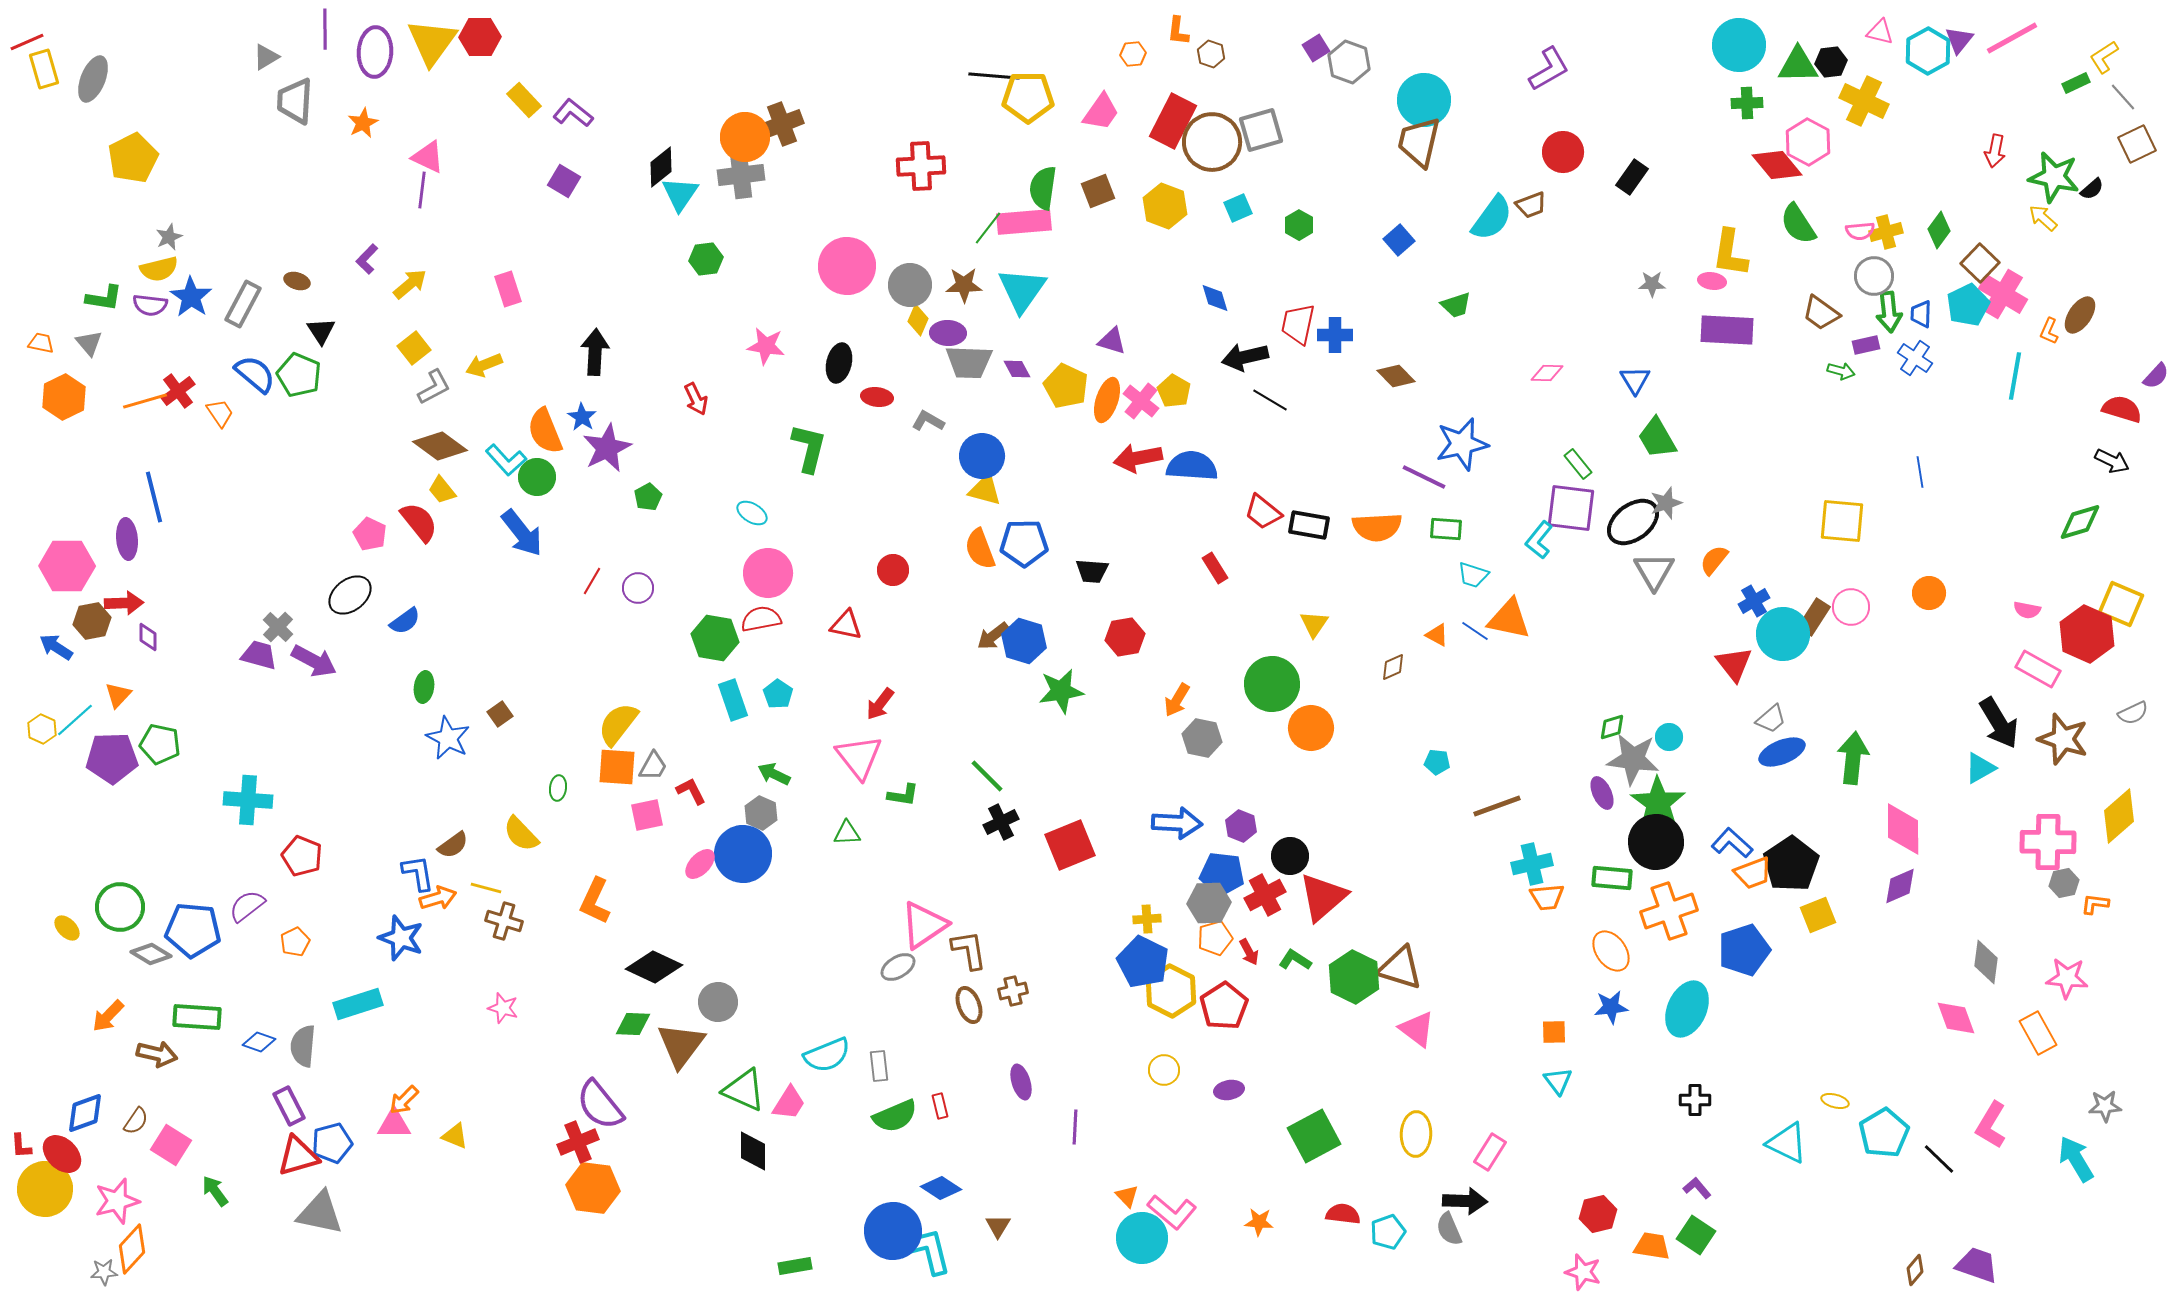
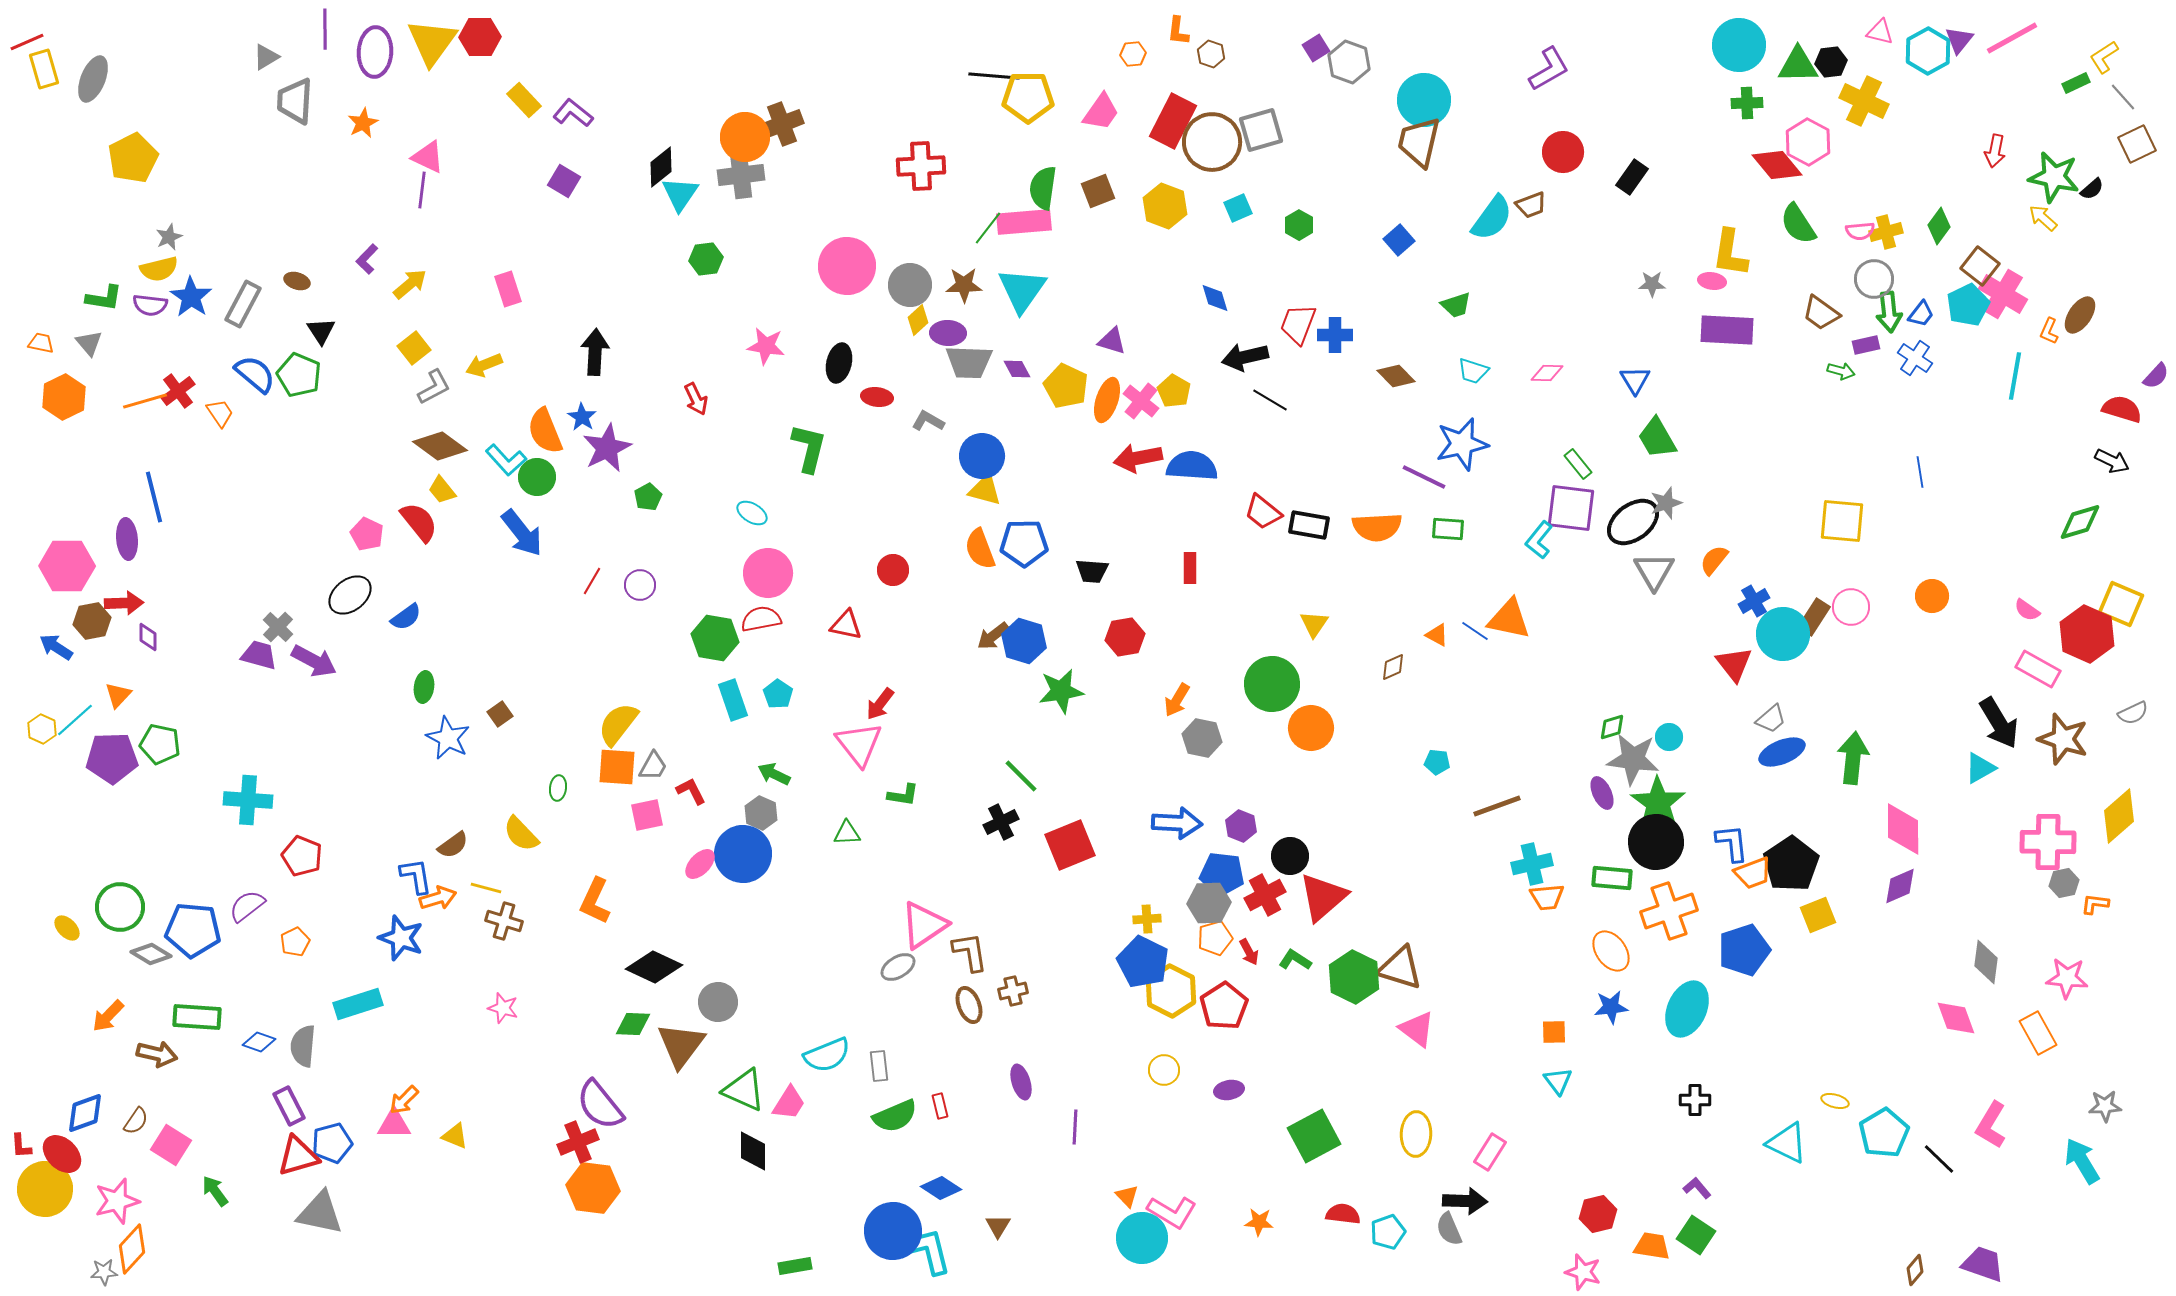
green diamond at (1939, 230): moved 4 px up
brown square at (1980, 263): moved 3 px down; rotated 6 degrees counterclockwise
gray circle at (1874, 276): moved 3 px down
blue trapezoid at (1921, 314): rotated 144 degrees counterclockwise
yellow diamond at (918, 320): rotated 24 degrees clockwise
red trapezoid at (1298, 324): rotated 9 degrees clockwise
green rectangle at (1446, 529): moved 2 px right
pink pentagon at (370, 534): moved 3 px left
red rectangle at (1215, 568): moved 25 px left; rotated 32 degrees clockwise
cyan trapezoid at (1473, 575): moved 204 px up
purple circle at (638, 588): moved 2 px right, 3 px up
orange circle at (1929, 593): moved 3 px right, 3 px down
pink semicircle at (2027, 610): rotated 24 degrees clockwise
blue semicircle at (405, 621): moved 1 px right, 4 px up
pink triangle at (859, 757): moved 13 px up
green line at (987, 776): moved 34 px right
blue L-shape at (1732, 843): rotated 42 degrees clockwise
blue L-shape at (418, 873): moved 2 px left, 3 px down
brown L-shape at (969, 950): moved 1 px right, 2 px down
cyan arrow at (2076, 1159): moved 6 px right, 2 px down
pink L-shape at (1172, 1212): rotated 9 degrees counterclockwise
purple trapezoid at (1977, 1265): moved 6 px right, 1 px up
